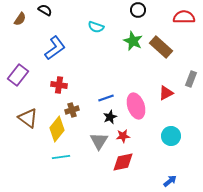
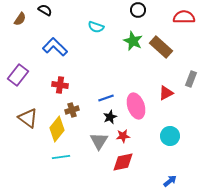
blue L-shape: moved 1 px up; rotated 100 degrees counterclockwise
red cross: moved 1 px right
cyan circle: moved 1 px left
